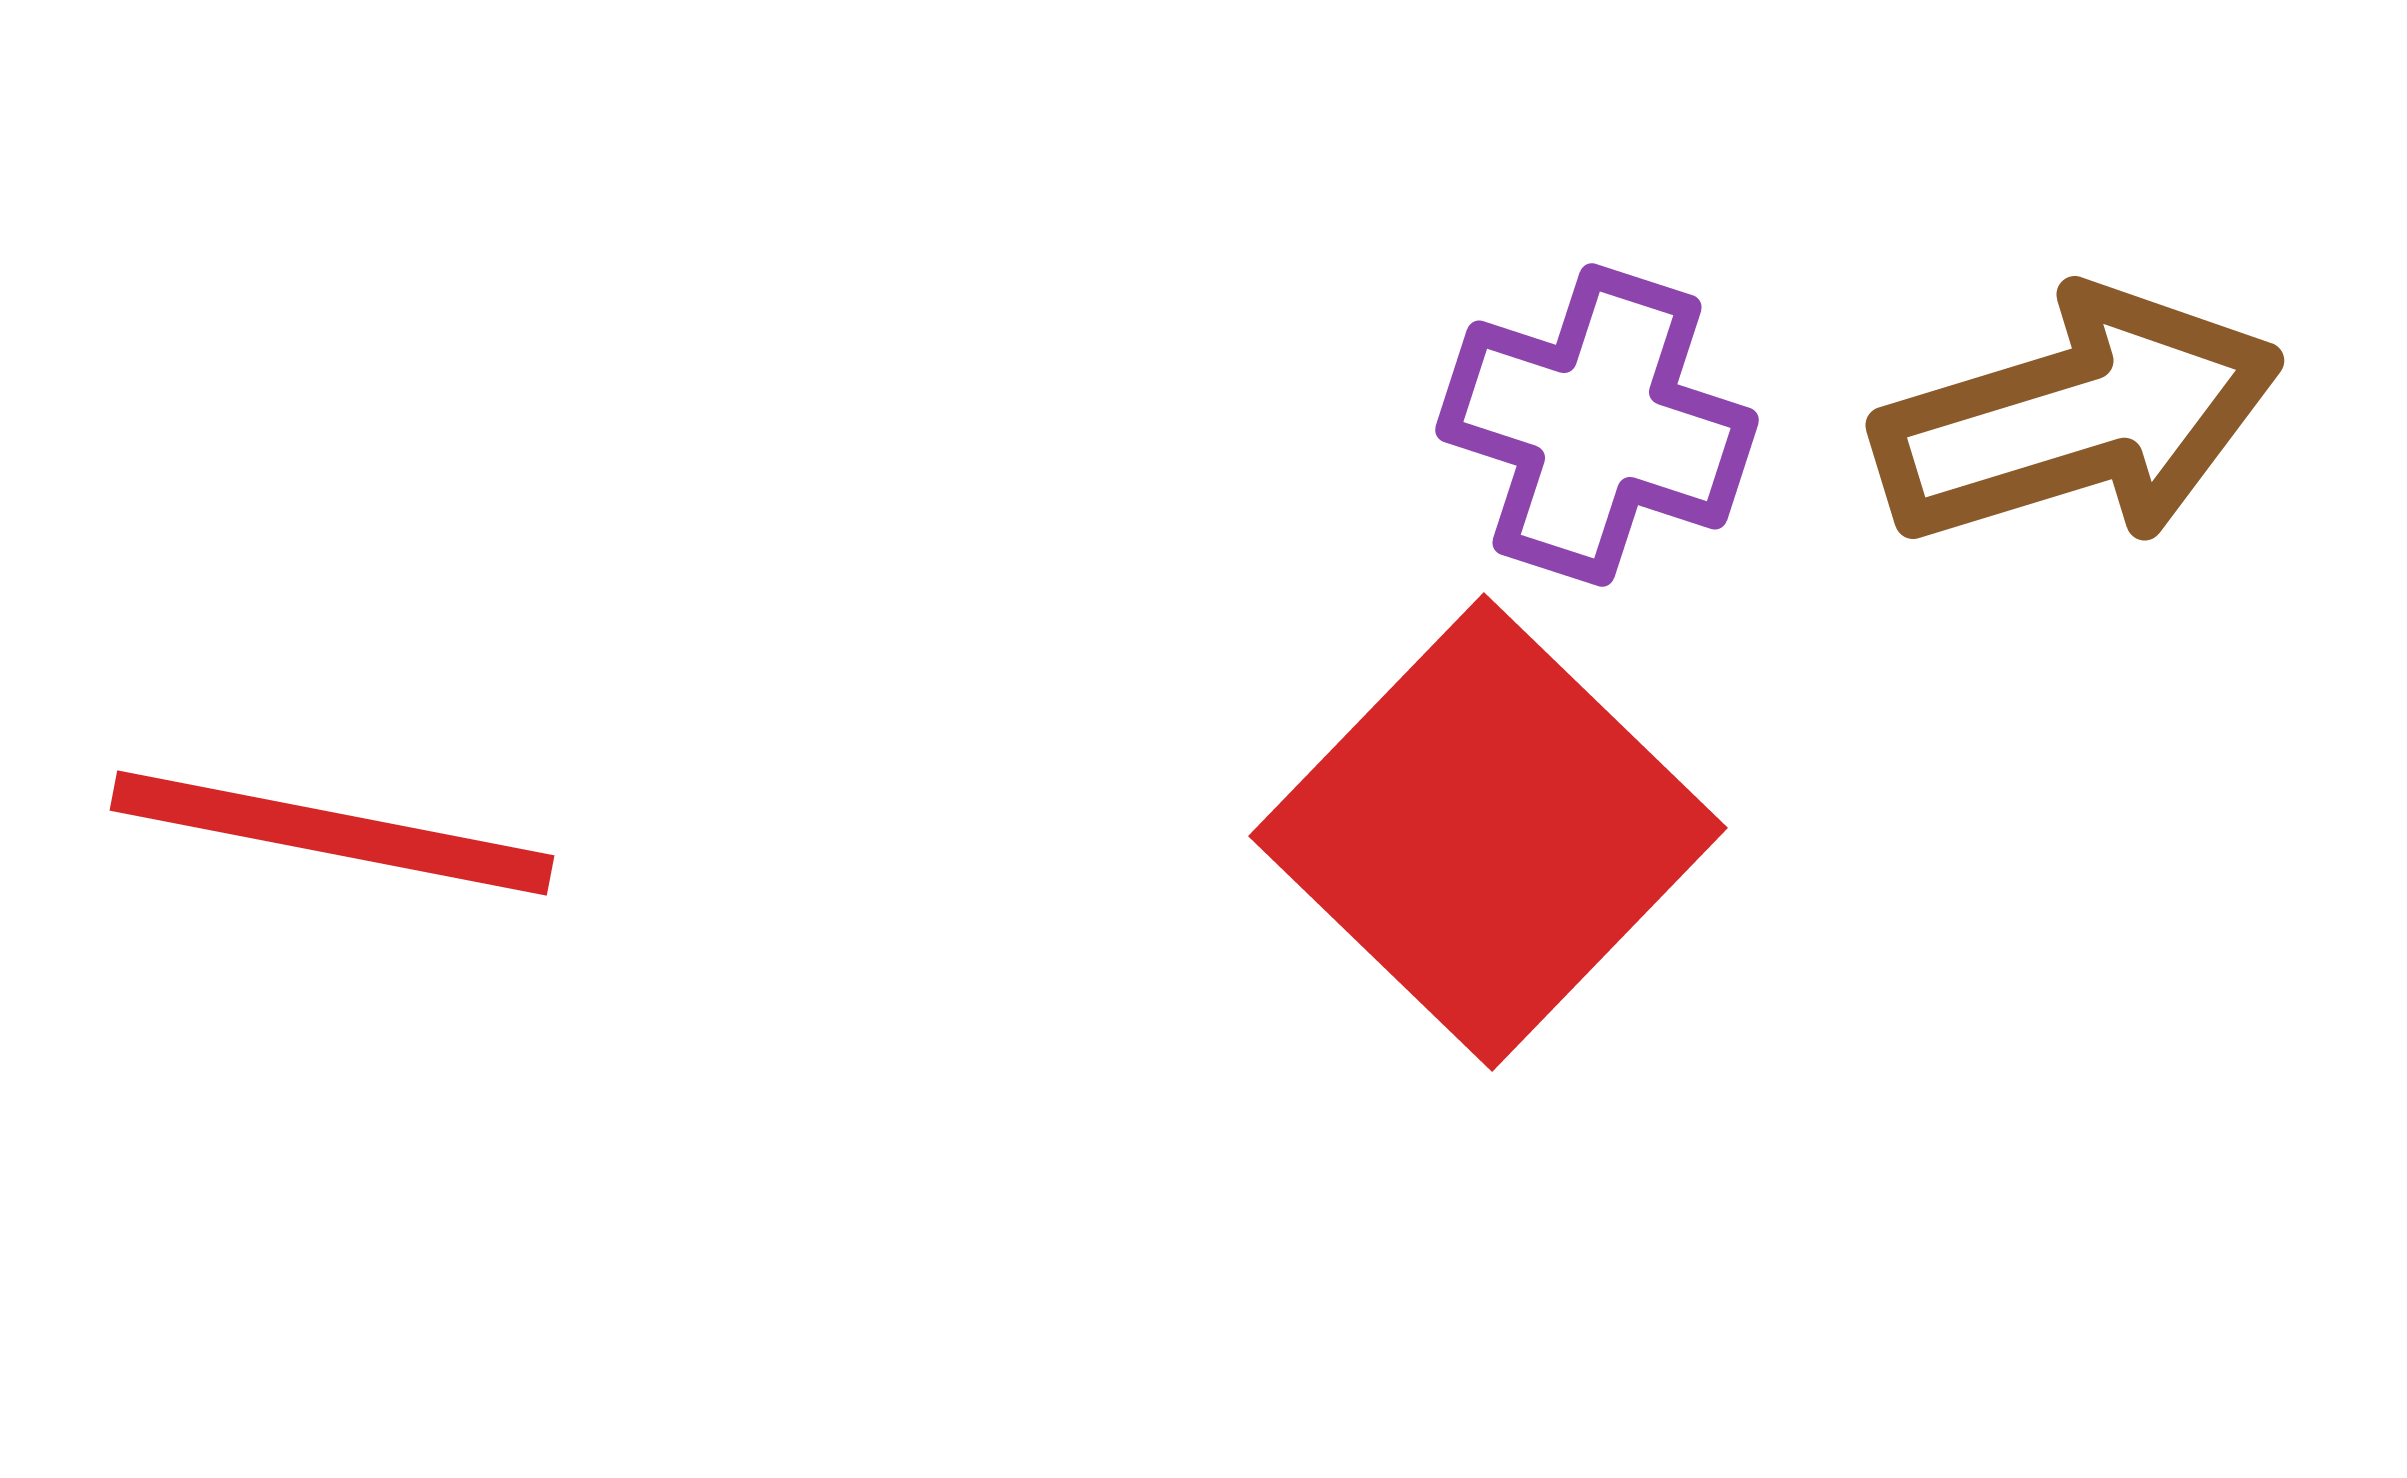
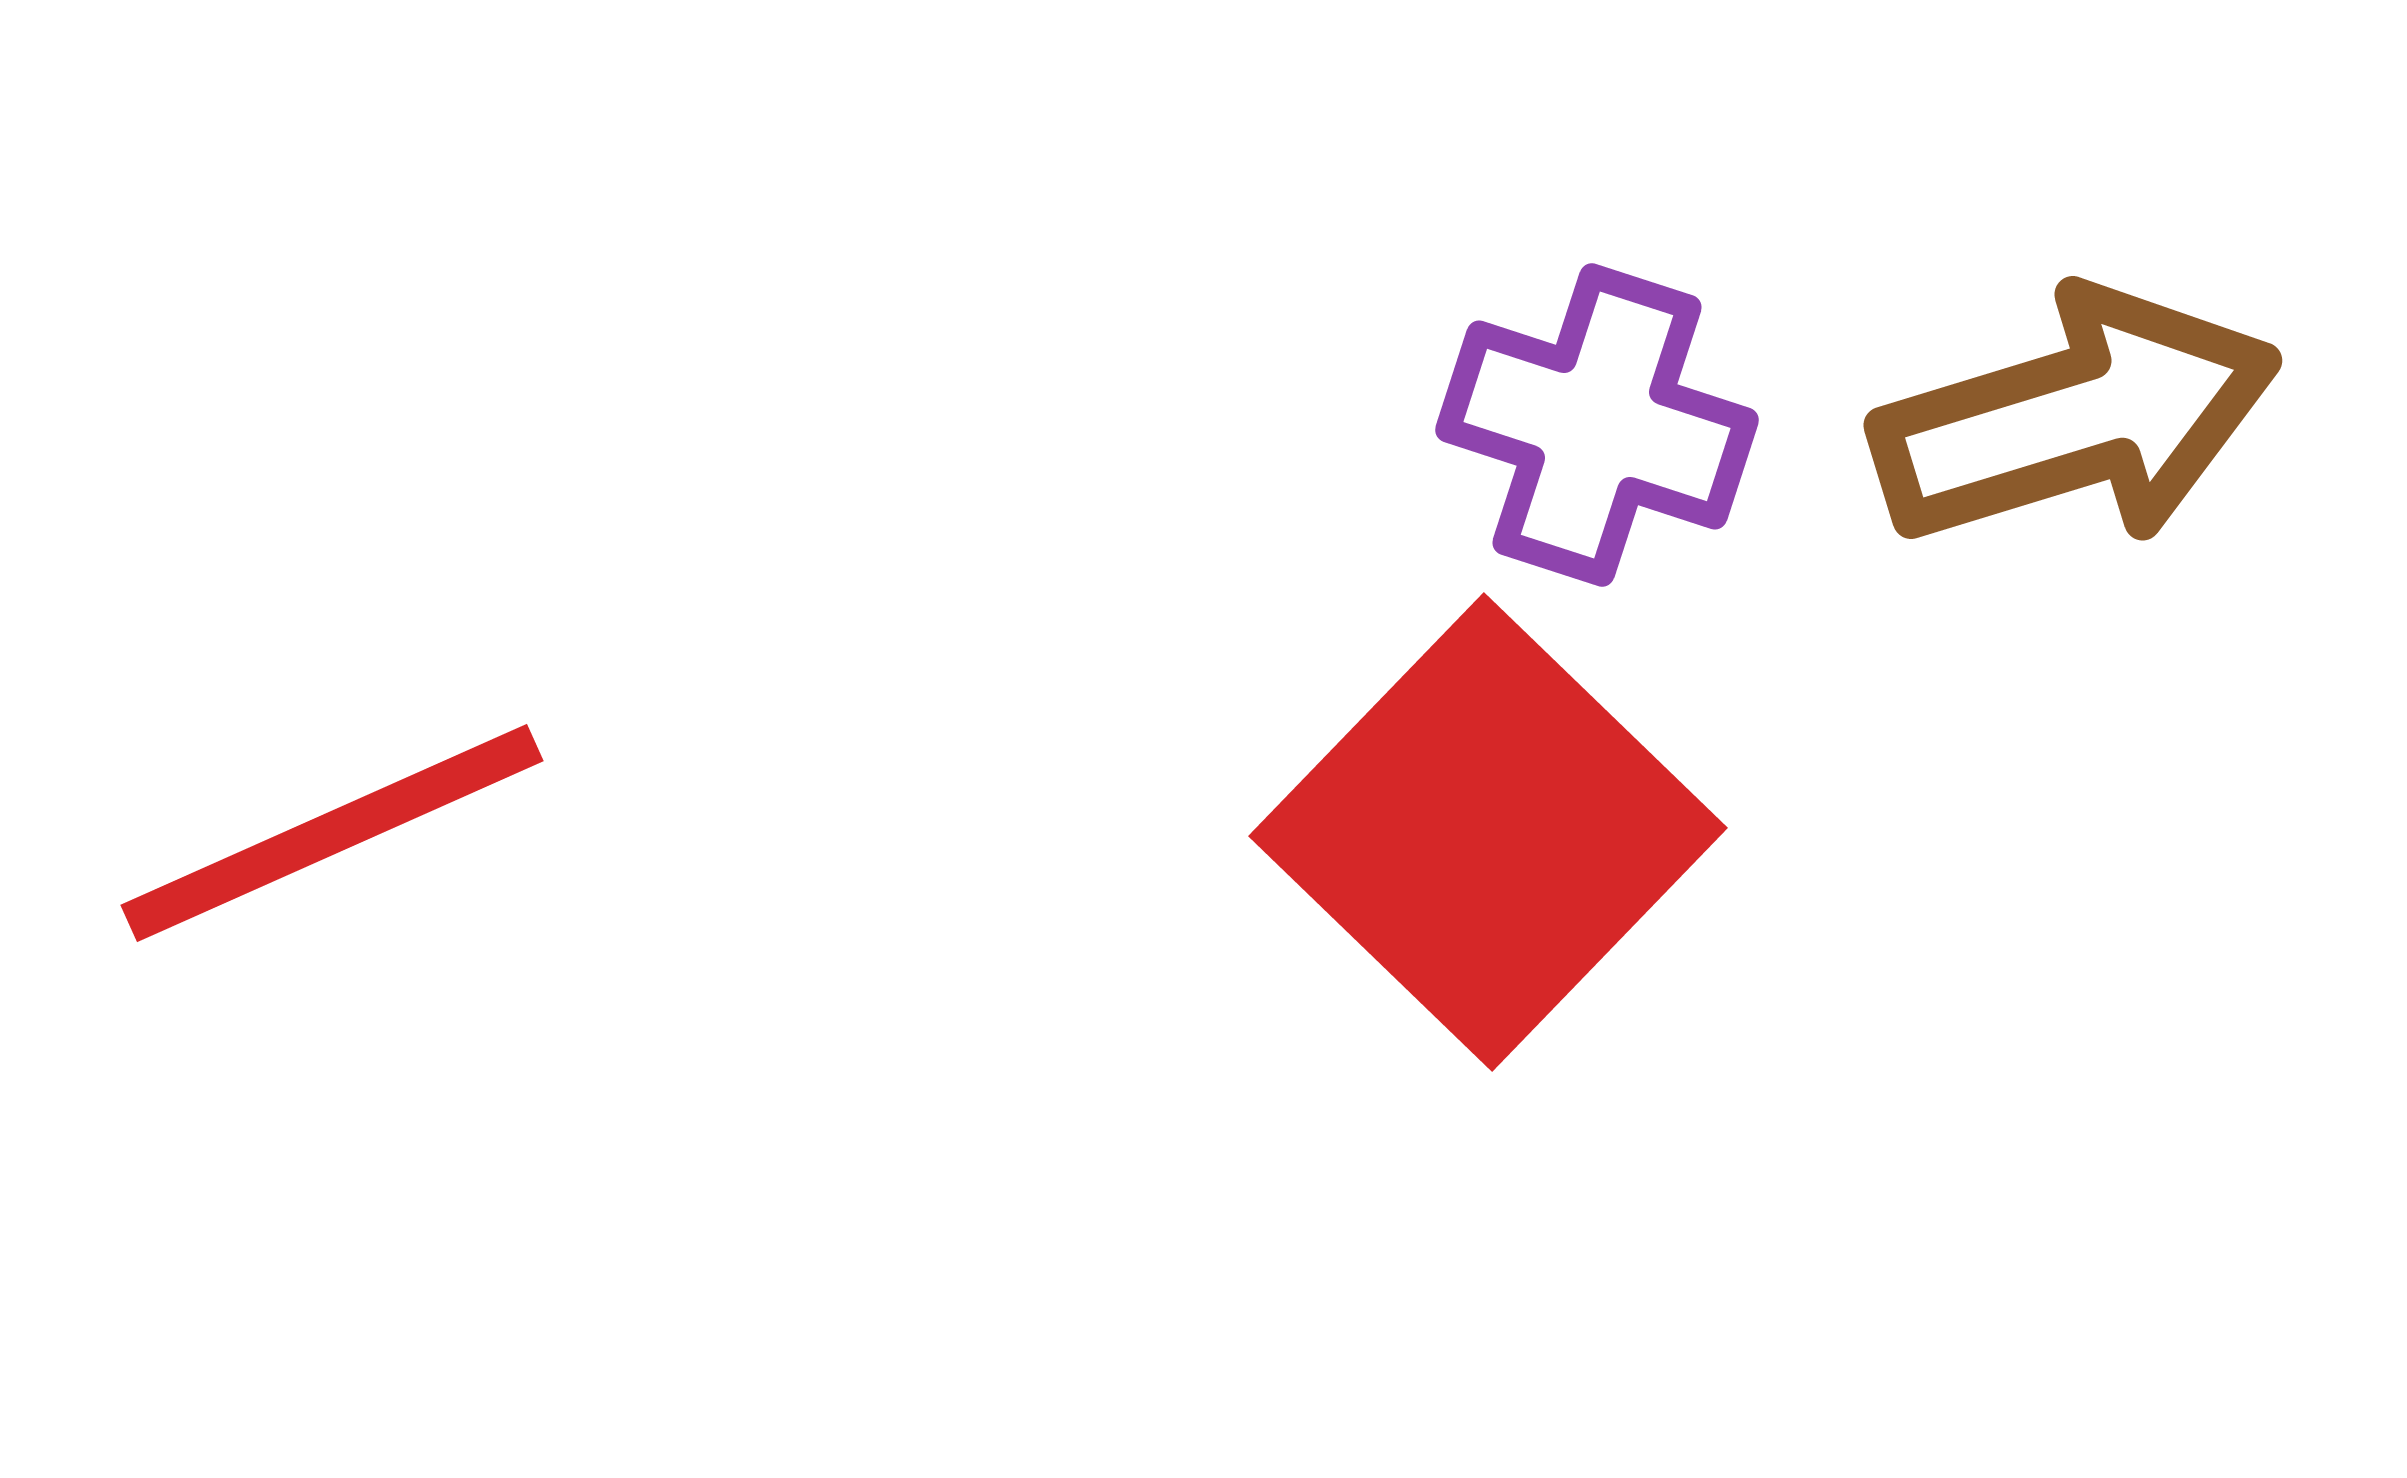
brown arrow: moved 2 px left
red line: rotated 35 degrees counterclockwise
